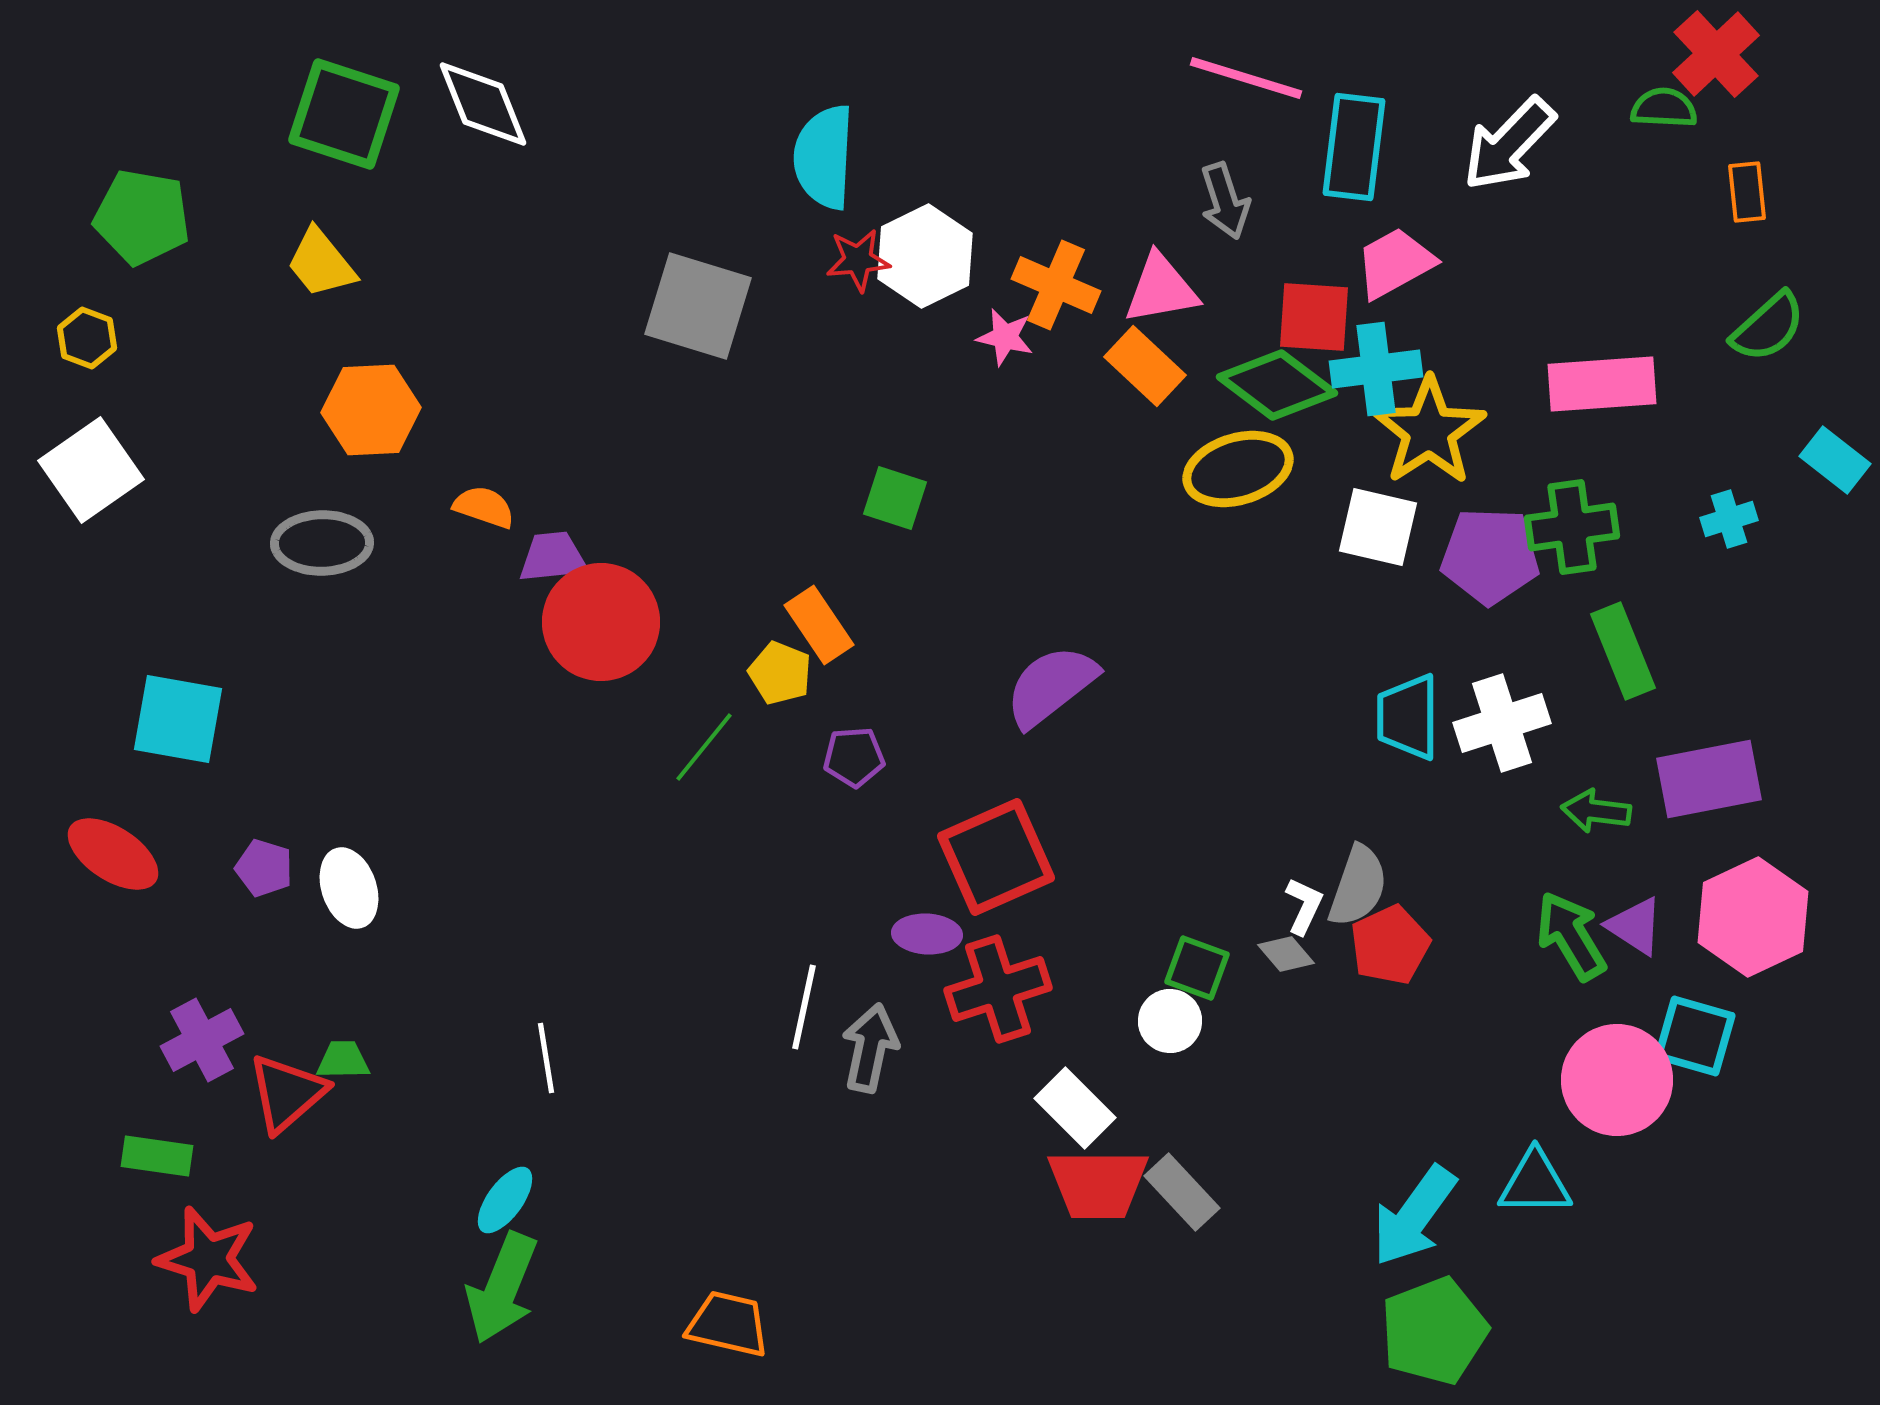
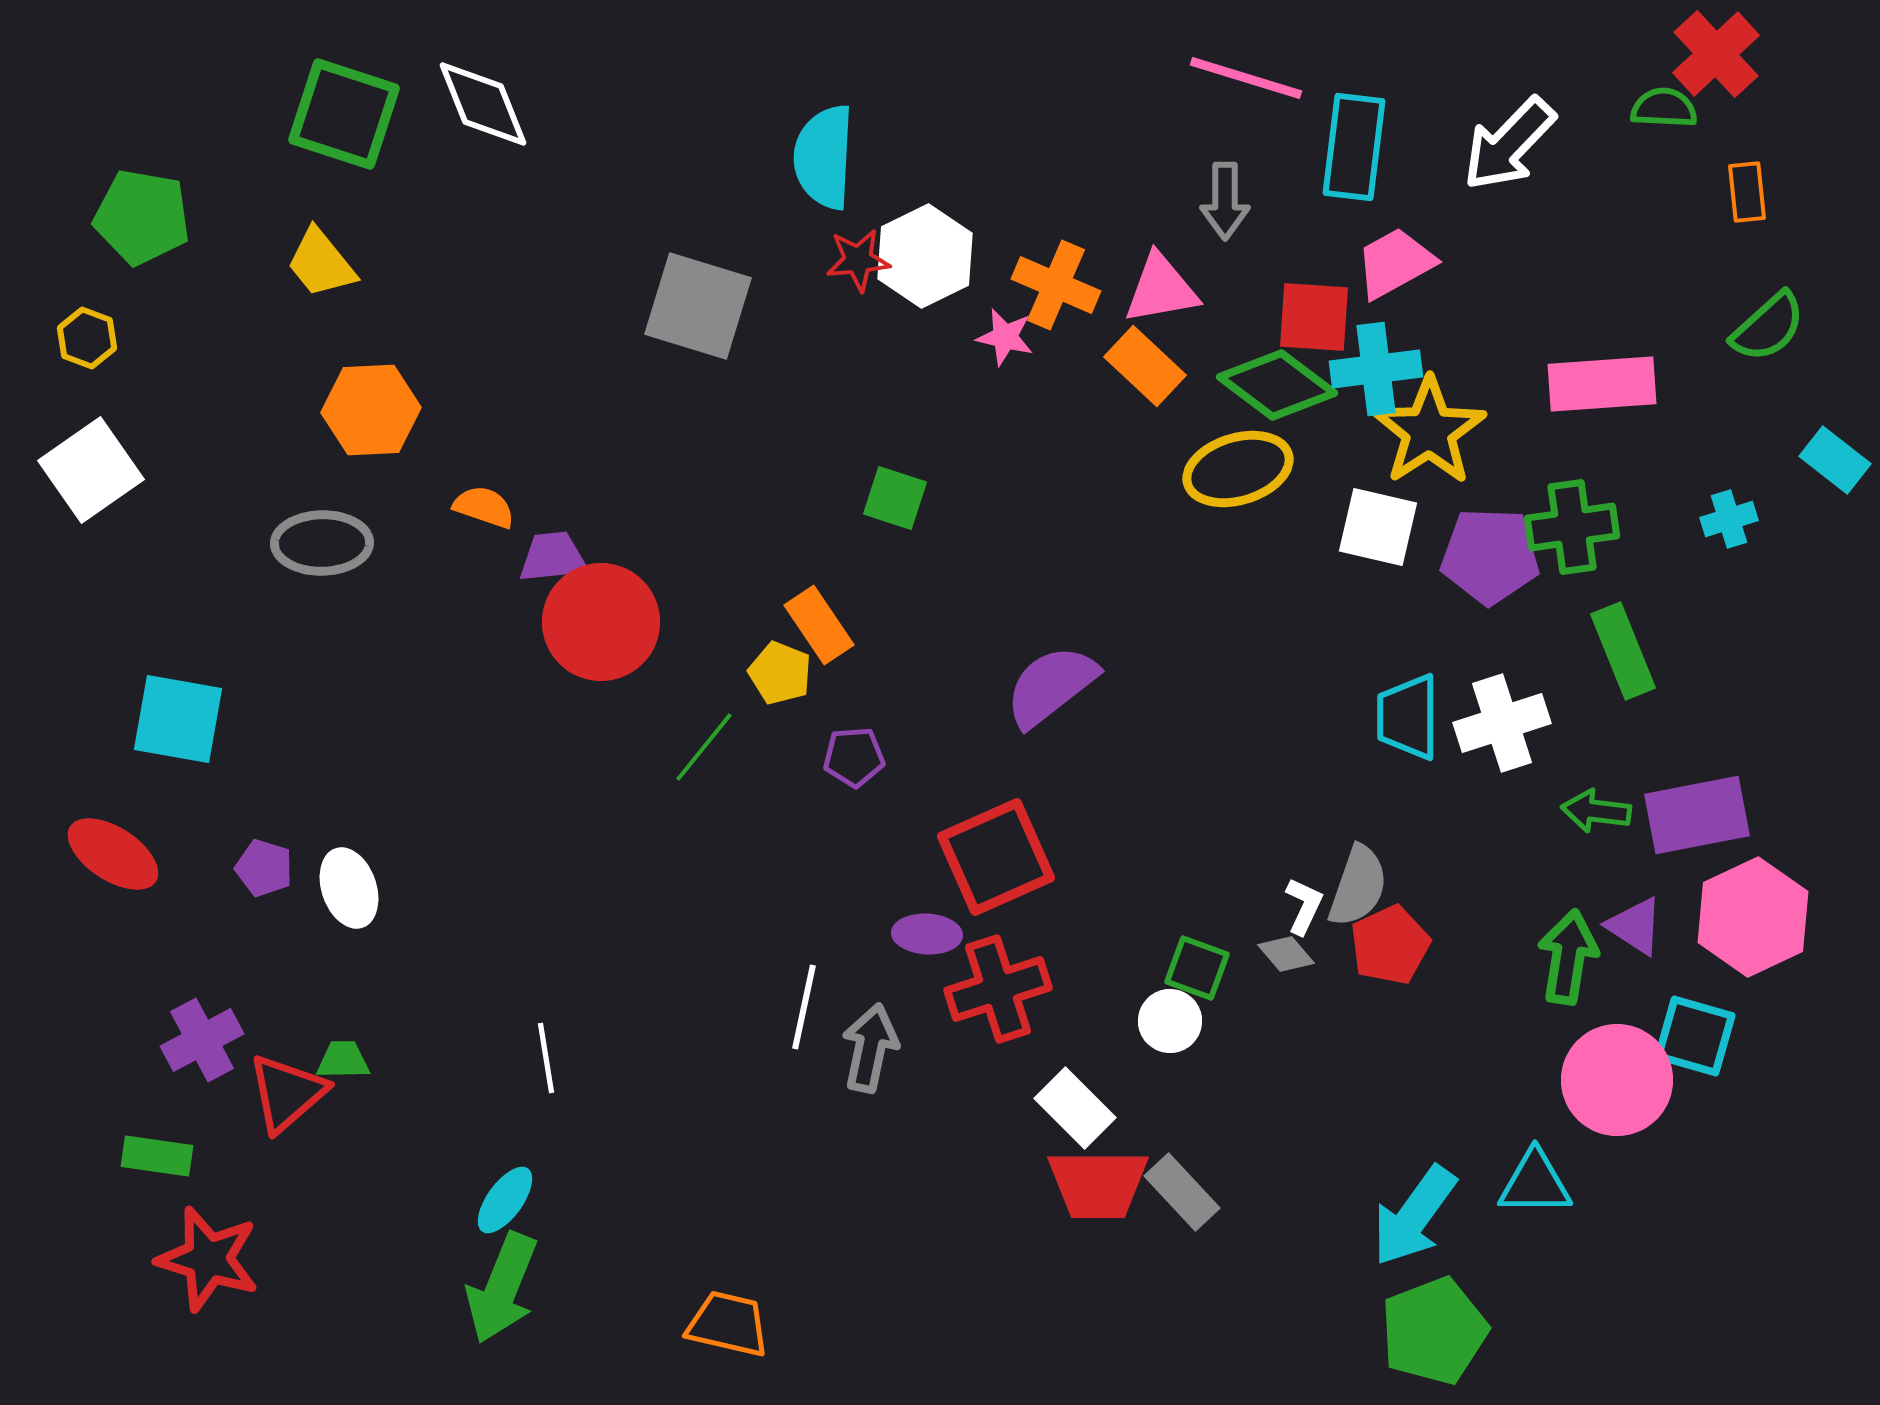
gray arrow at (1225, 201): rotated 18 degrees clockwise
purple rectangle at (1709, 779): moved 12 px left, 36 px down
green arrow at (1571, 936): moved 3 px left, 21 px down; rotated 40 degrees clockwise
